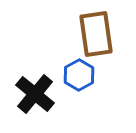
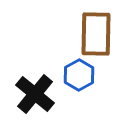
brown rectangle: rotated 9 degrees clockwise
